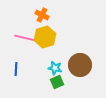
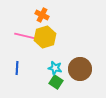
pink line: moved 2 px up
brown circle: moved 4 px down
blue line: moved 1 px right, 1 px up
green square: moved 1 px left; rotated 32 degrees counterclockwise
